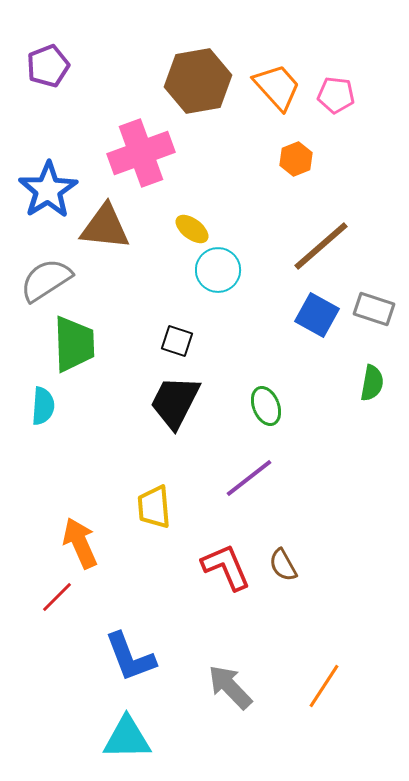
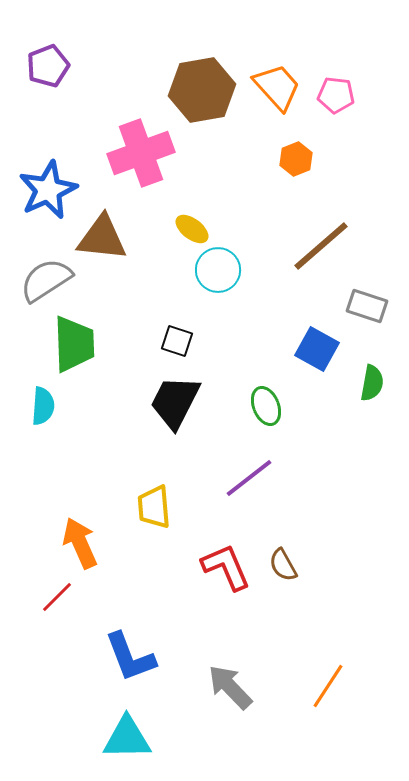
brown hexagon: moved 4 px right, 9 px down
blue star: rotated 8 degrees clockwise
brown triangle: moved 3 px left, 11 px down
gray rectangle: moved 7 px left, 3 px up
blue square: moved 34 px down
orange line: moved 4 px right
